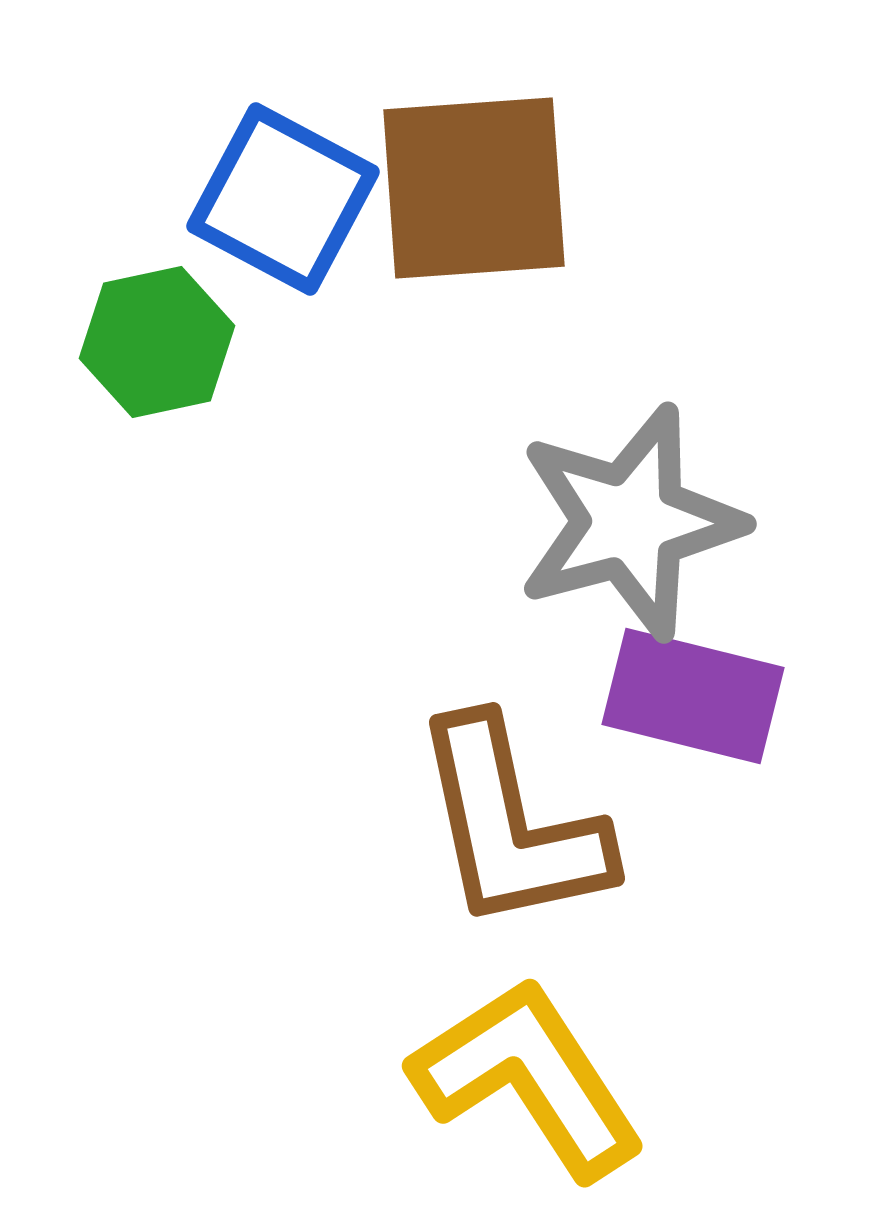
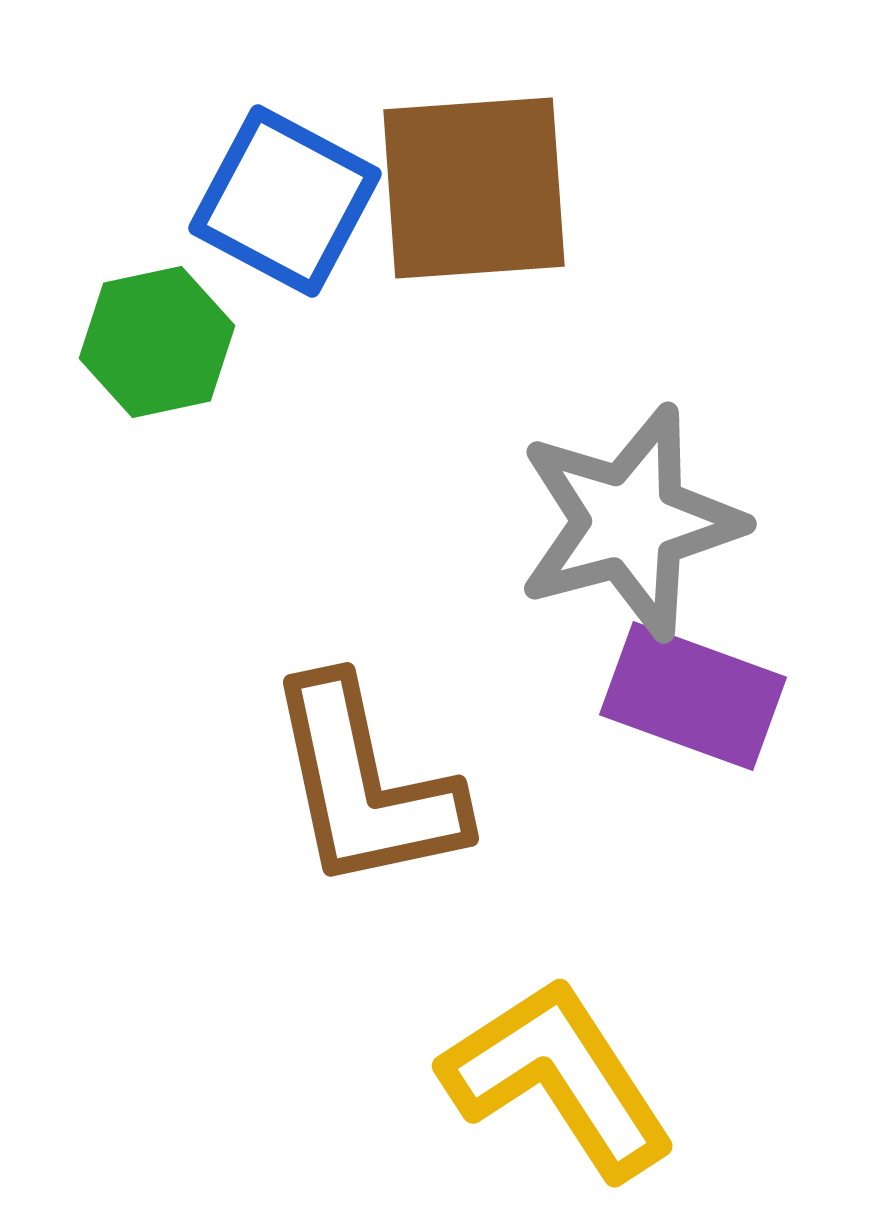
blue square: moved 2 px right, 2 px down
purple rectangle: rotated 6 degrees clockwise
brown L-shape: moved 146 px left, 40 px up
yellow L-shape: moved 30 px right
